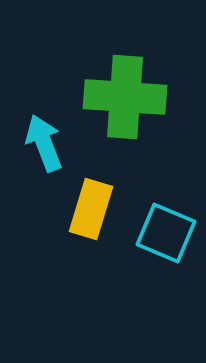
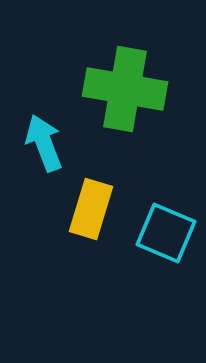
green cross: moved 8 px up; rotated 6 degrees clockwise
